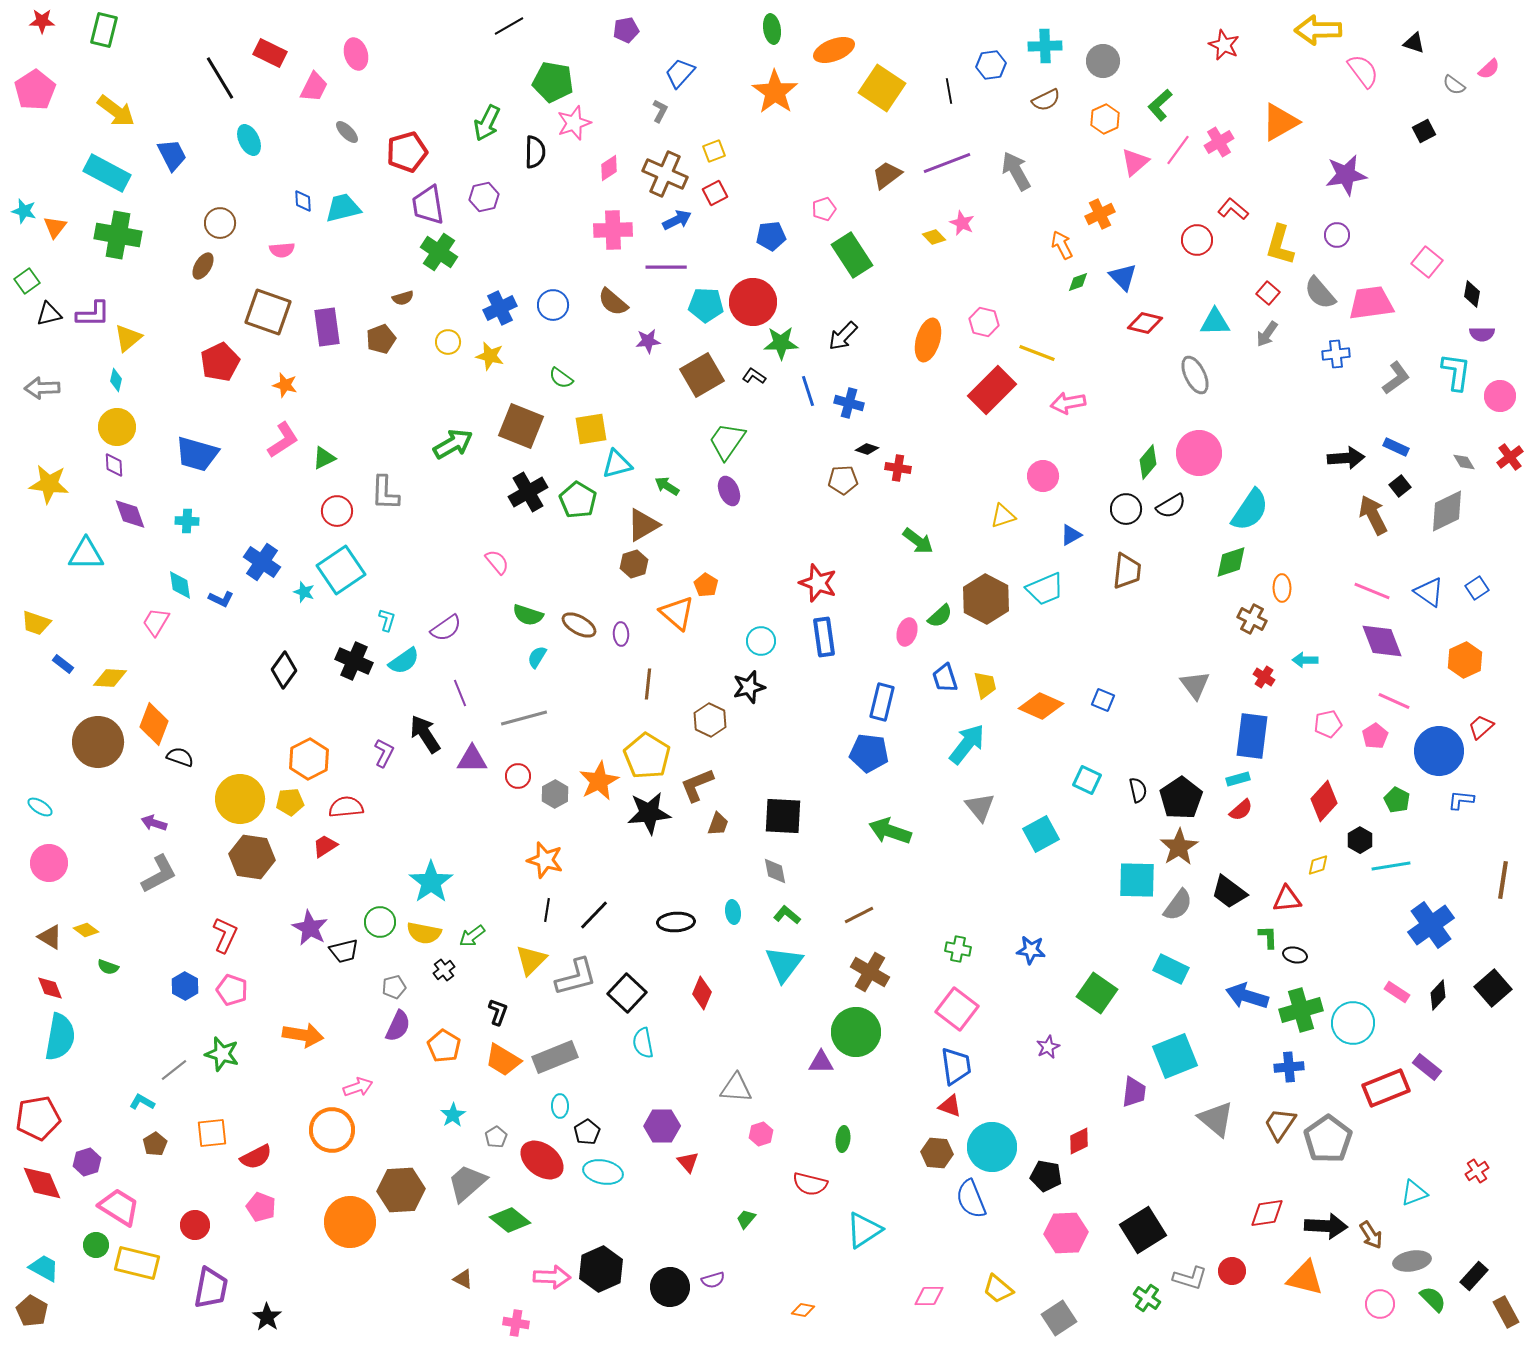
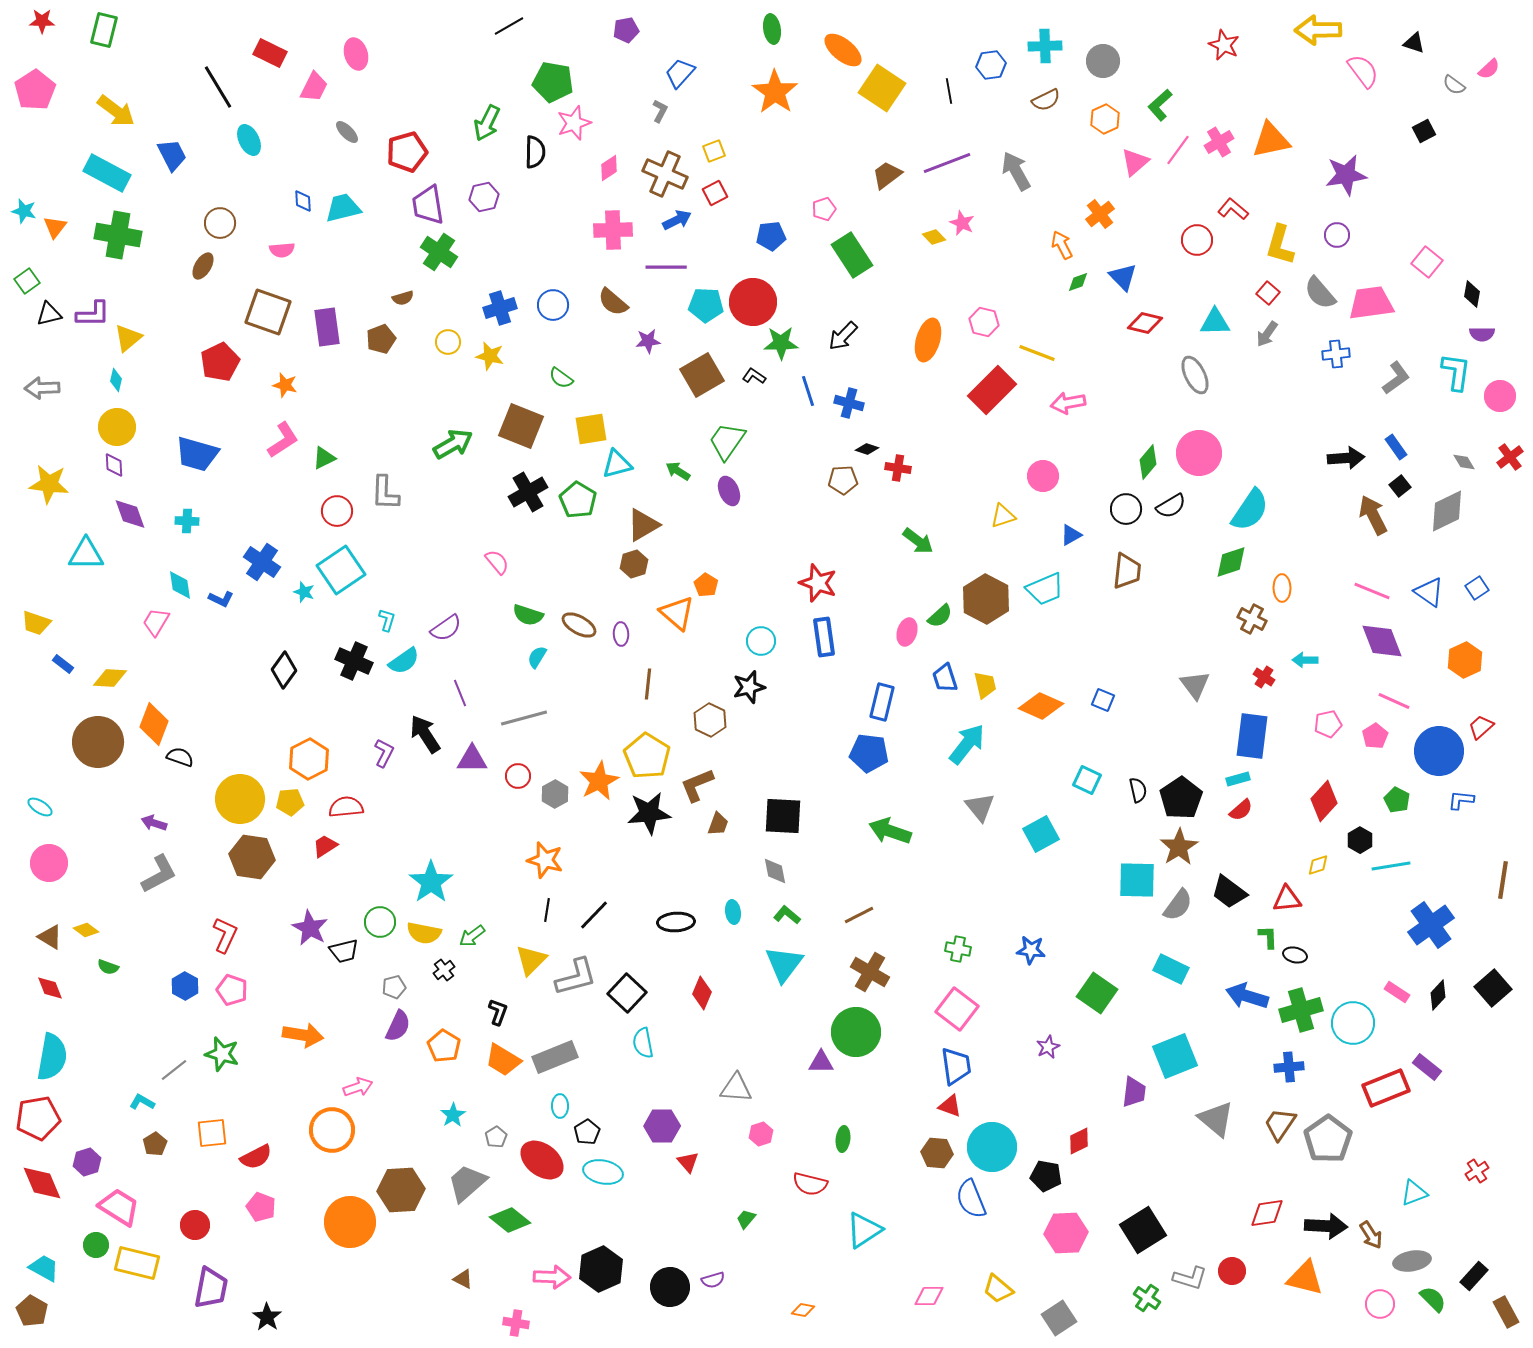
orange ellipse at (834, 50): moved 9 px right; rotated 60 degrees clockwise
black line at (220, 78): moved 2 px left, 9 px down
orange triangle at (1280, 122): moved 9 px left, 18 px down; rotated 18 degrees clockwise
orange cross at (1100, 214): rotated 12 degrees counterclockwise
blue cross at (500, 308): rotated 8 degrees clockwise
blue rectangle at (1396, 447): rotated 30 degrees clockwise
green arrow at (667, 486): moved 11 px right, 15 px up
cyan semicircle at (60, 1037): moved 8 px left, 20 px down
